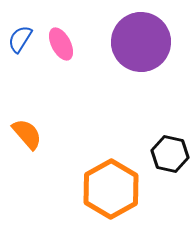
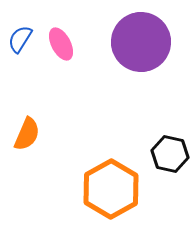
orange semicircle: rotated 64 degrees clockwise
